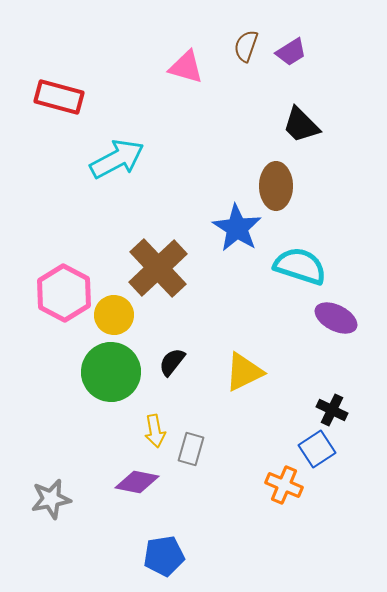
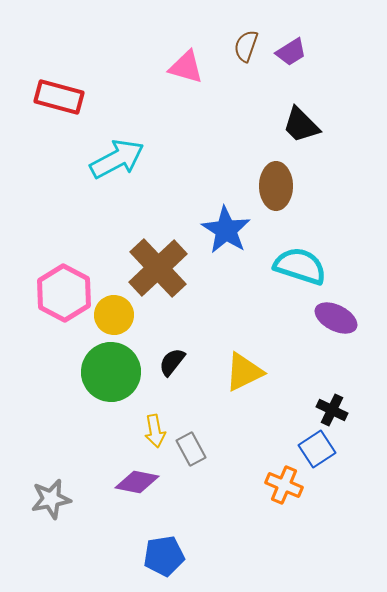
blue star: moved 11 px left, 2 px down
gray rectangle: rotated 44 degrees counterclockwise
